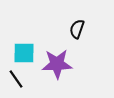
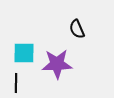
black semicircle: rotated 42 degrees counterclockwise
black line: moved 4 px down; rotated 36 degrees clockwise
